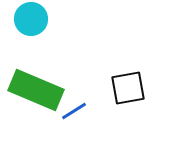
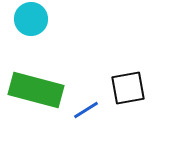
green rectangle: rotated 8 degrees counterclockwise
blue line: moved 12 px right, 1 px up
